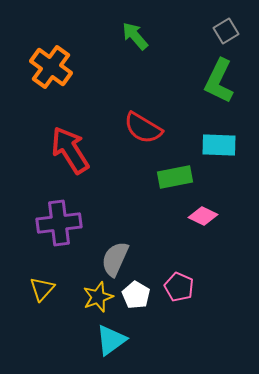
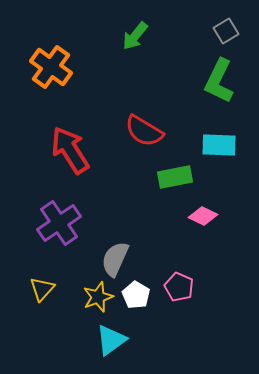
green arrow: rotated 100 degrees counterclockwise
red semicircle: moved 1 px right, 3 px down
purple cross: rotated 27 degrees counterclockwise
